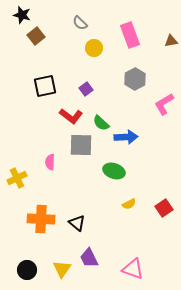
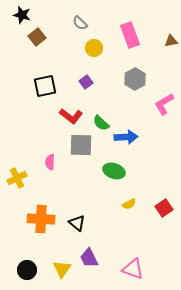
brown square: moved 1 px right, 1 px down
purple square: moved 7 px up
